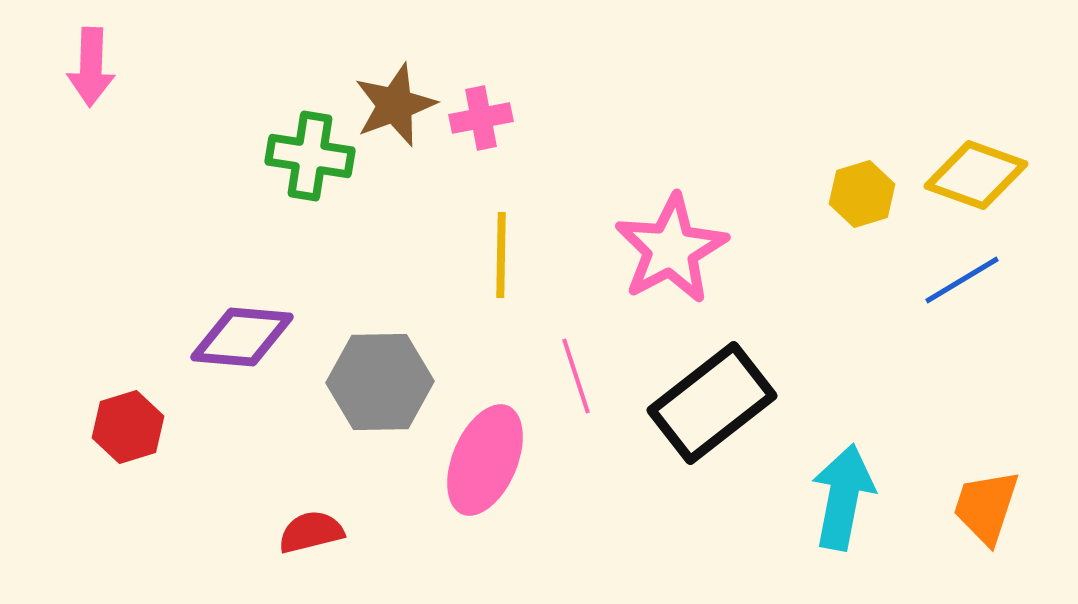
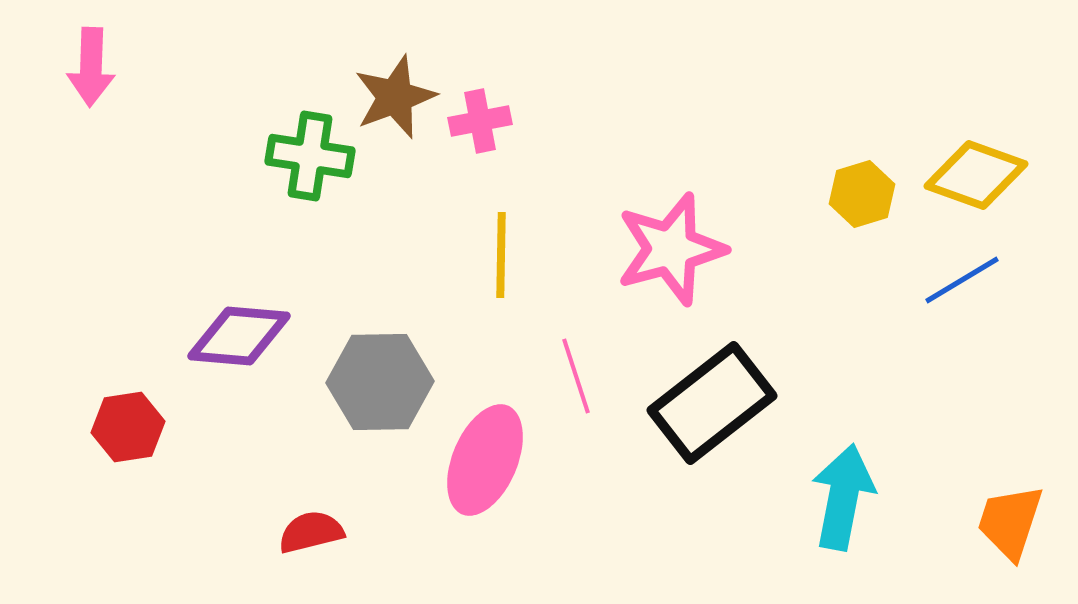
brown star: moved 8 px up
pink cross: moved 1 px left, 3 px down
pink star: rotated 13 degrees clockwise
purple diamond: moved 3 px left, 1 px up
red hexagon: rotated 8 degrees clockwise
orange trapezoid: moved 24 px right, 15 px down
